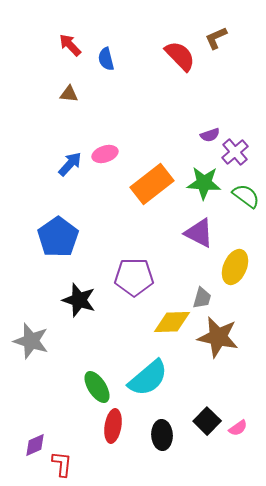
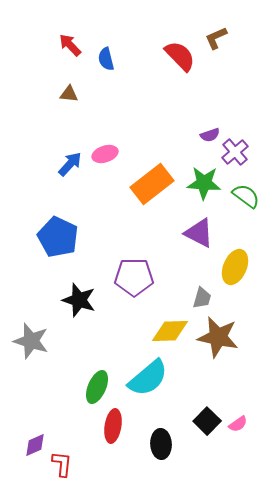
blue pentagon: rotated 12 degrees counterclockwise
yellow diamond: moved 2 px left, 9 px down
green ellipse: rotated 56 degrees clockwise
pink semicircle: moved 4 px up
black ellipse: moved 1 px left, 9 px down
